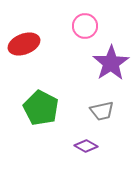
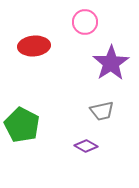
pink circle: moved 4 px up
red ellipse: moved 10 px right, 2 px down; rotated 16 degrees clockwise
green pentagon: moved 19 px left, 17 px down
